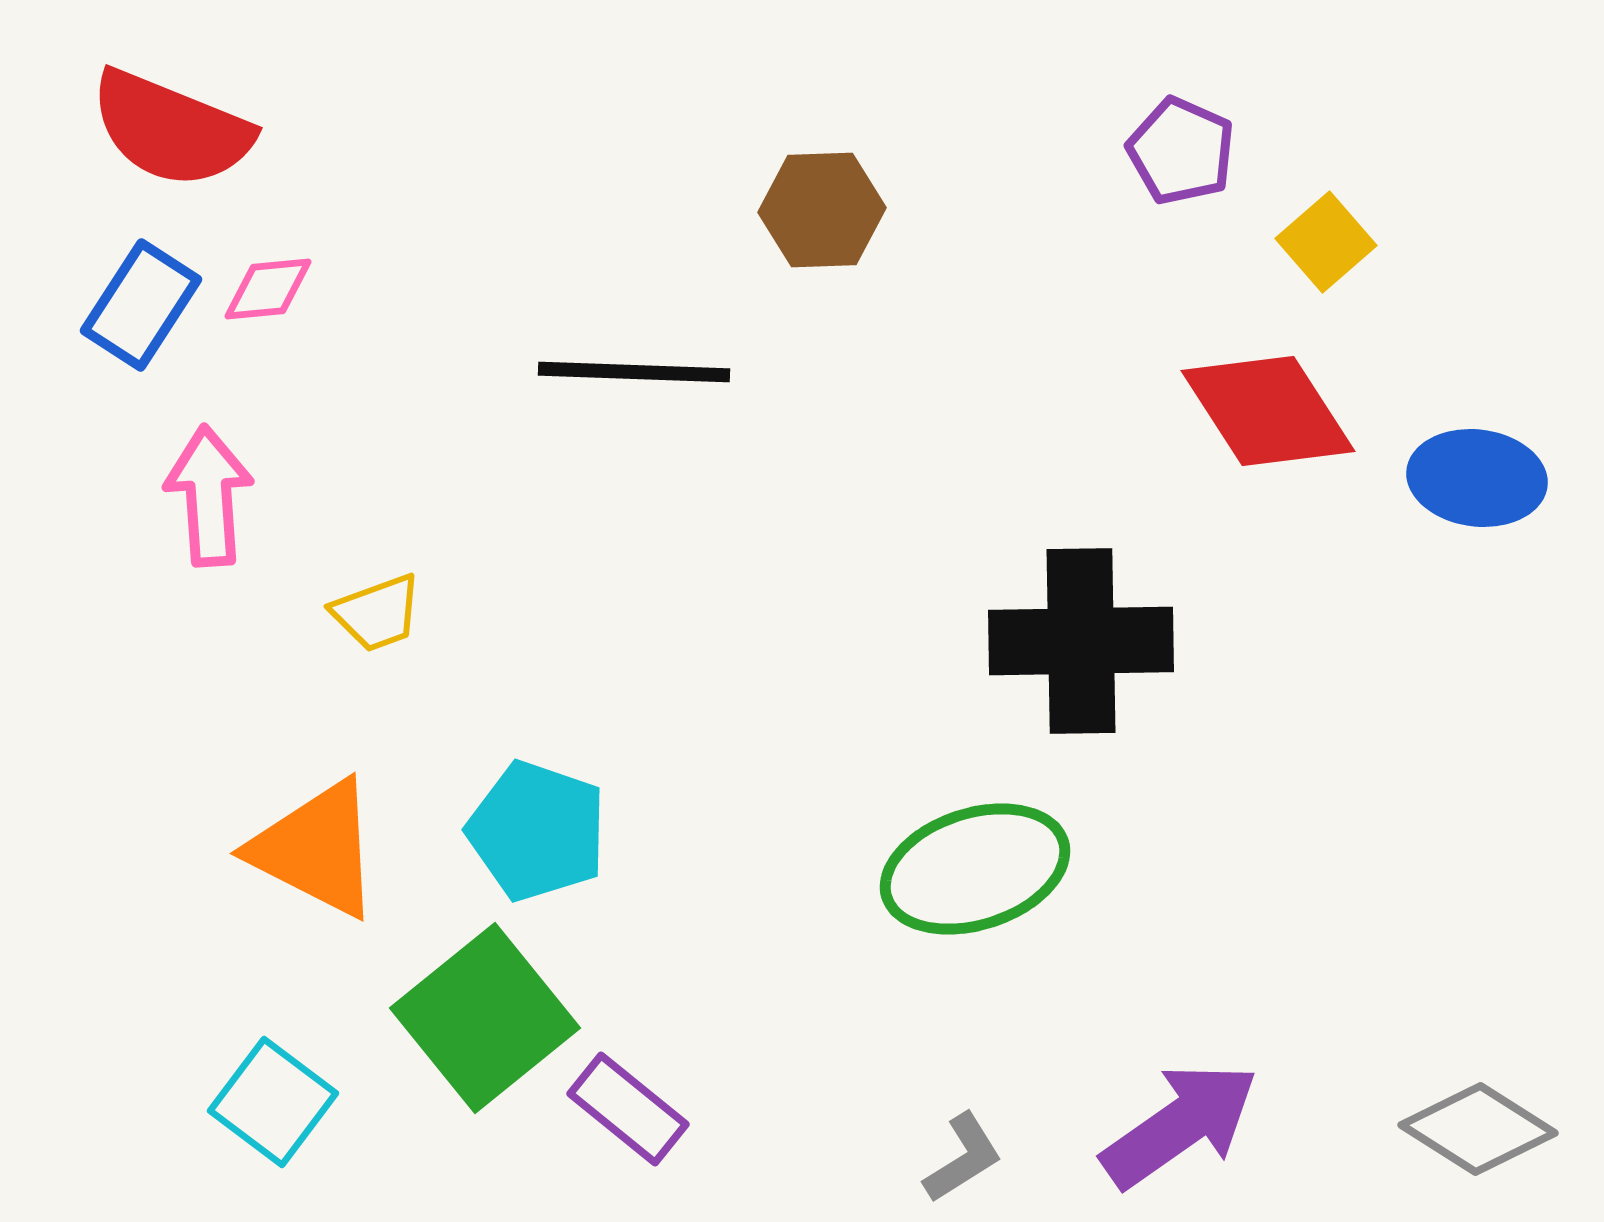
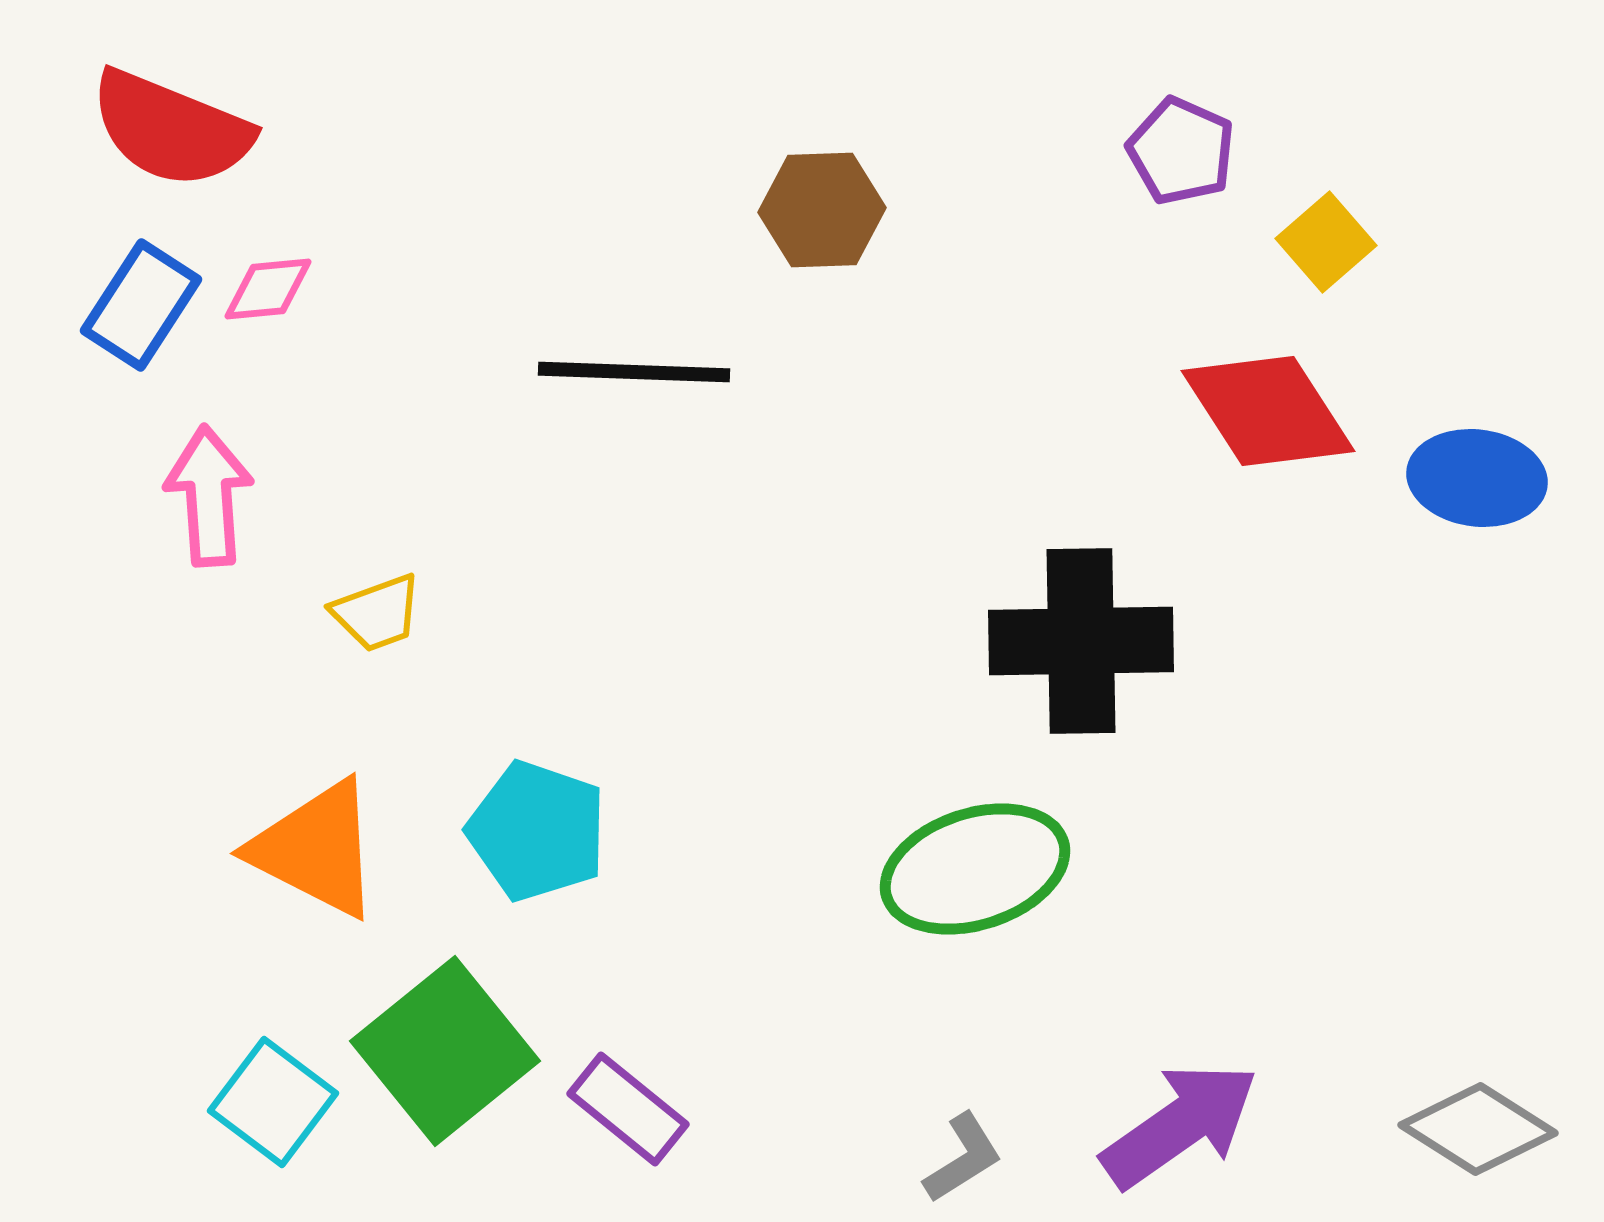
green square: moved 40 px left, 33 px down
